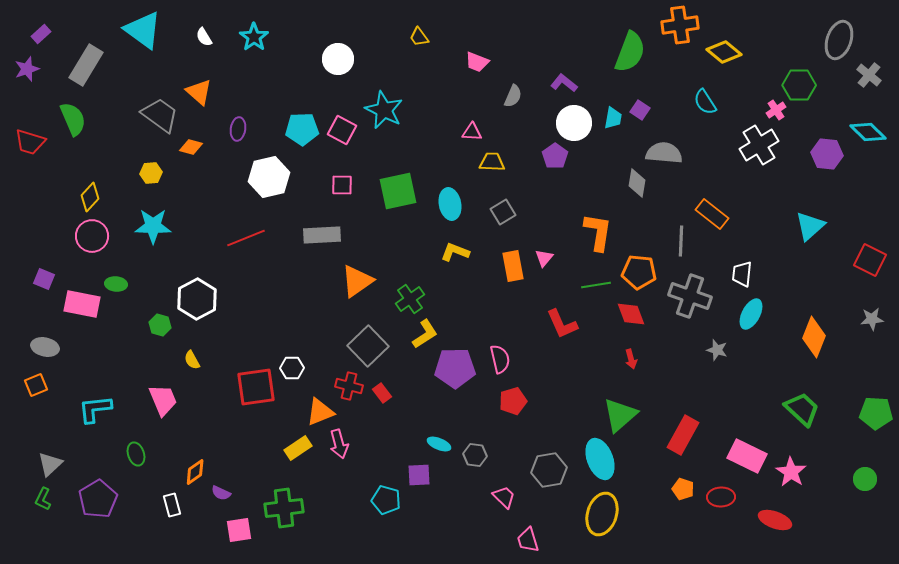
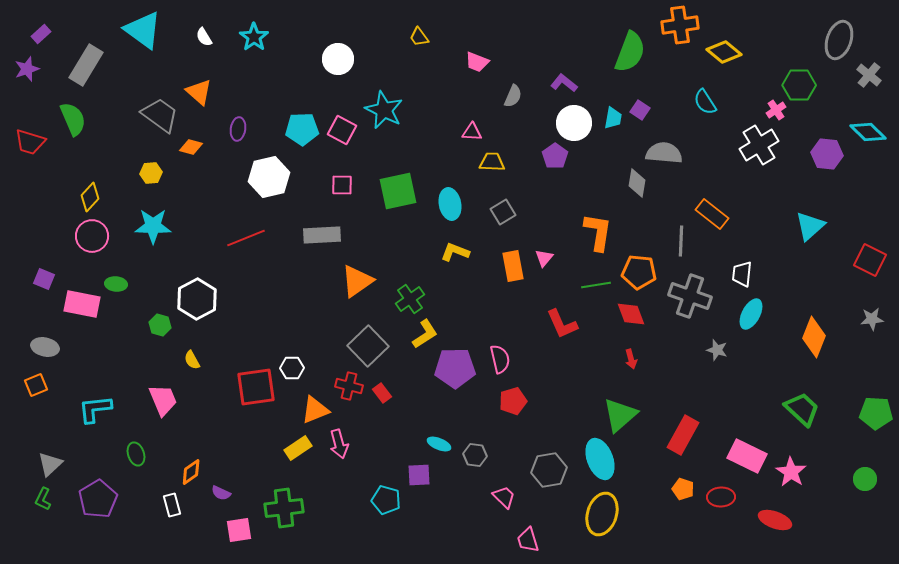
orange triangle at (320, 412): moved 5 px left, 2 px up
orange diamond at (195, 472): moved 4 px left
